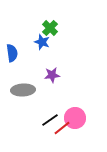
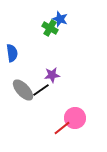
green cross: rotated 14 degrees counterclockwise
blue star: moved 18 px right, 23 px up
gray ellipse: rotated 50 degrees clockwise
black line: moved 9 px left, 30 px up
